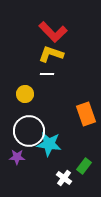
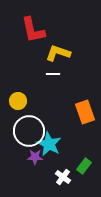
red L-shape: moved 20 px left, 2 px up; rotated 32 degrees clockwise
yellow L-shape: moved 7 px right, 1 px up
white line: moved 6 px right
yellow circle: moved 7 px left, 7 px down
orange rectangle: moved 1 px left, 2 px up
cyan star: rotated 20 degrees clockwise
purple star: moved 18 px right
white cross: moved 1 px left, 1 px up
